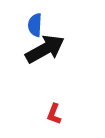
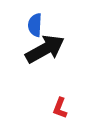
red L-shape: moved 6 px right, 6 px up
